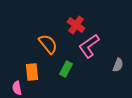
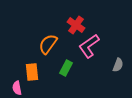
orange semicircle: rotated 105 degrees counterclockwise
green rectangle: moved 1 px up
